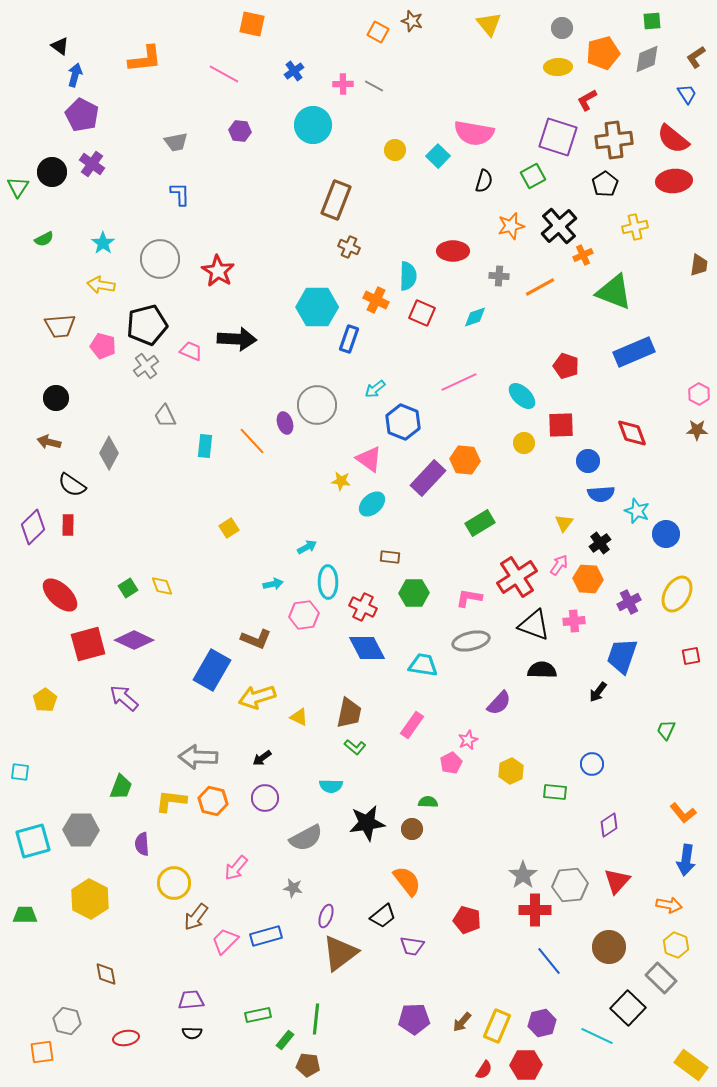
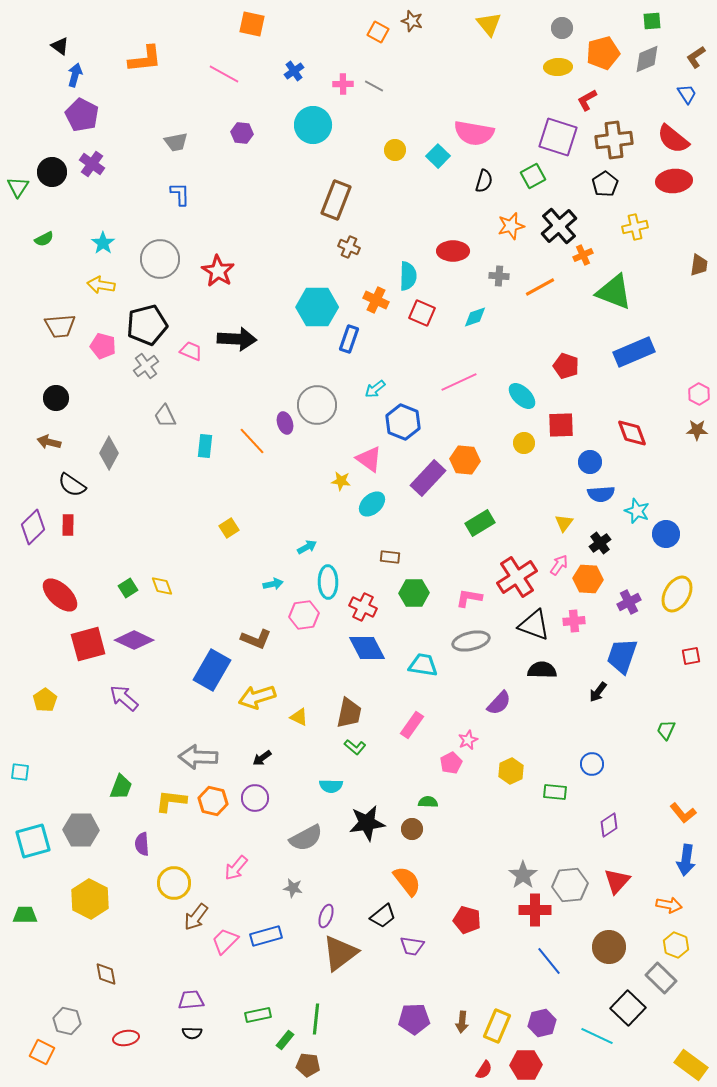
purple hexagon at (240, 131): moved 2 px right, 2 px down
blue circle at (588, 461): moved 2 px right, 1 px down
purple circle at (265, 798): moved 10 px left
brown arrow at (462, 1022): rotated 35 degrees counterclockwise
orange square at (42, 1052): rotated 35 degrees clockwise
